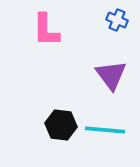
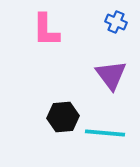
blue cross: moved 1 px left, 2 px down
black hexagon: moved 2 px right, 8 px up; rotated 12 degrees counterclockwise
cyan line: moved 3 px down
